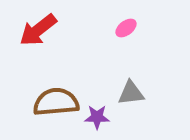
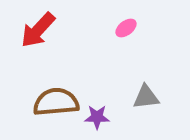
red arrow: rotated 9 degrees counterclockwise
gray triangle: moved 15 px right, 4 px down
